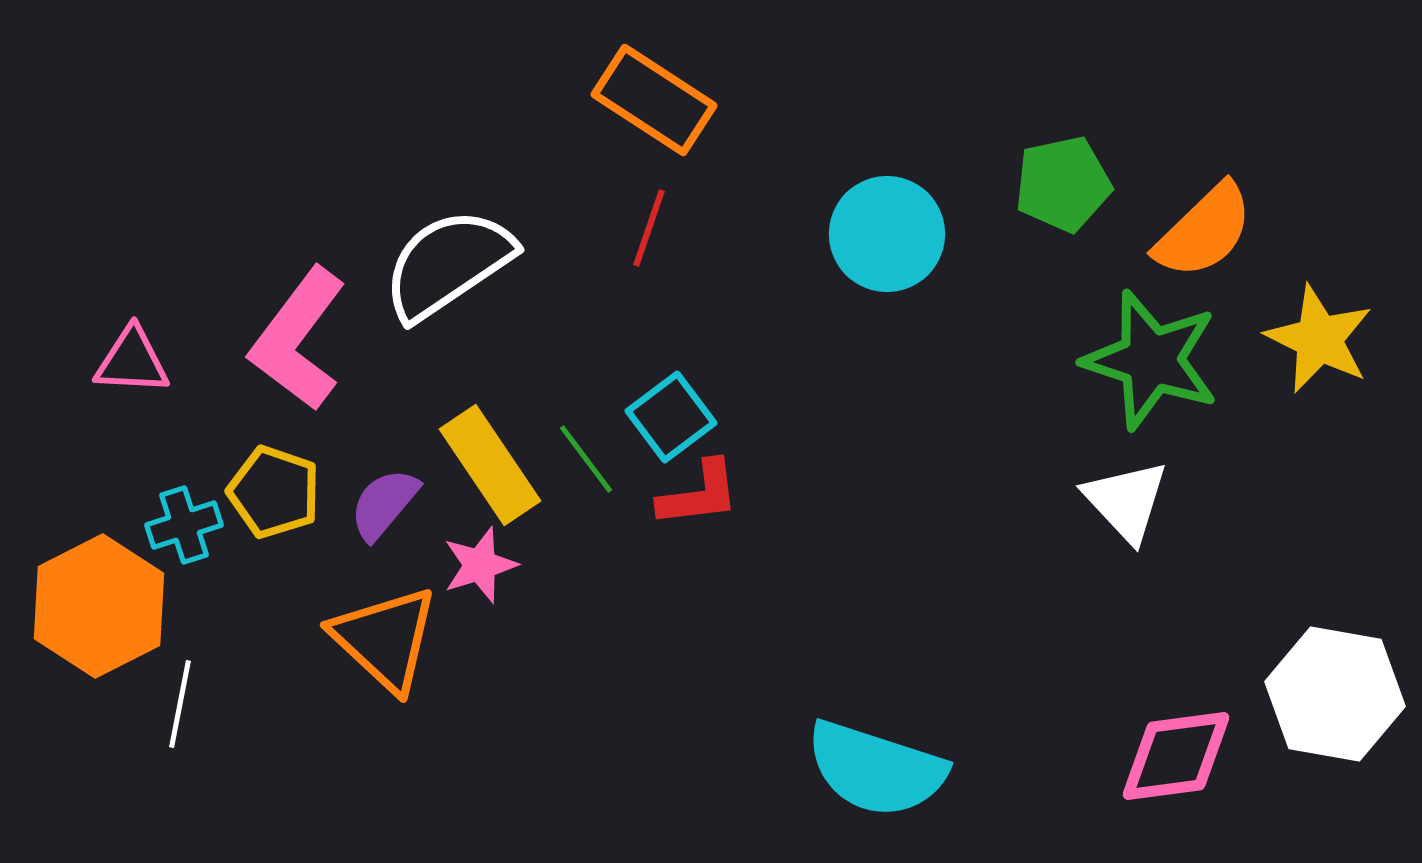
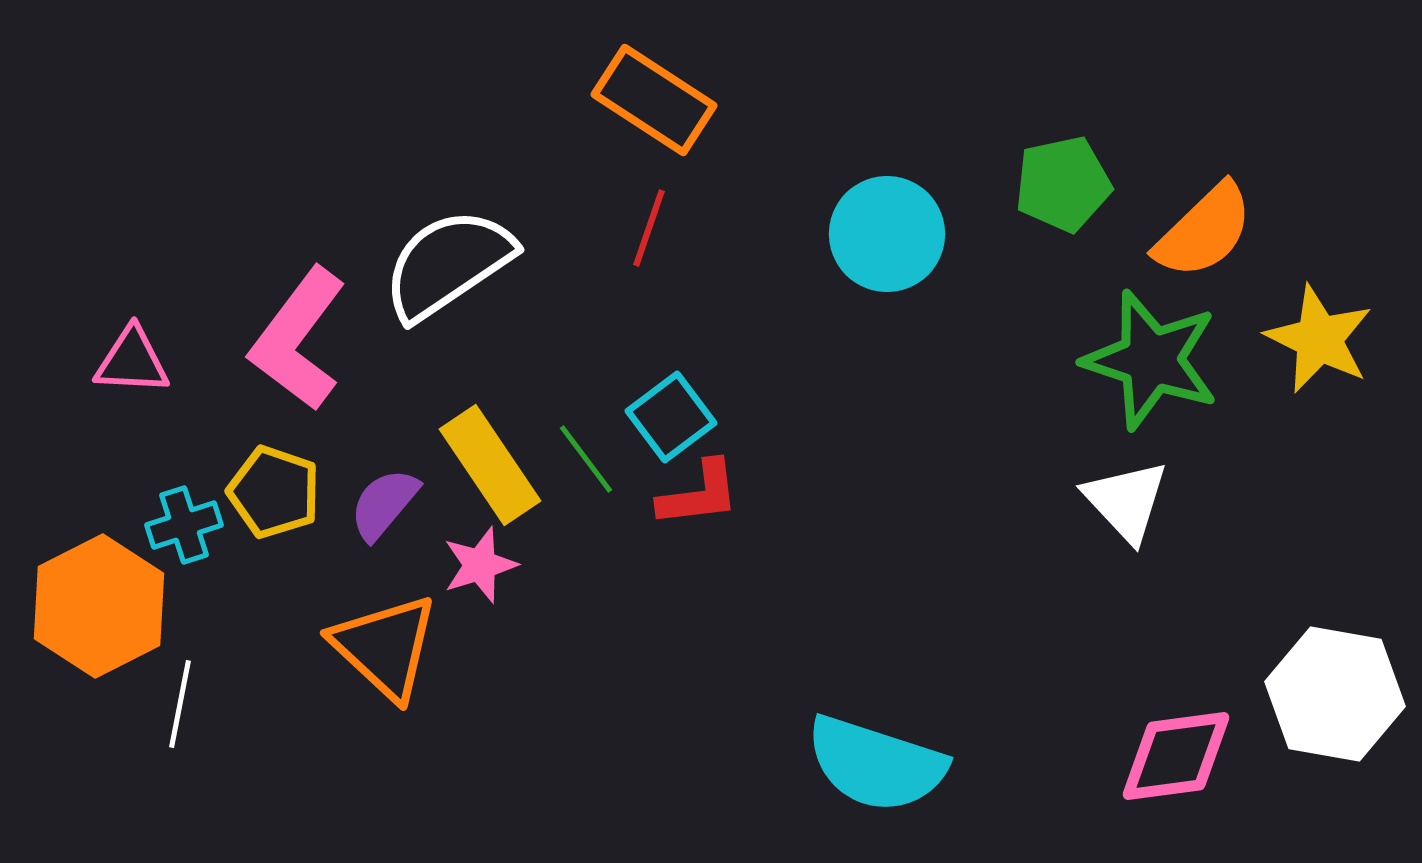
orange triangle: moved 8 px down
cyan semicircle: moved 5 px up
